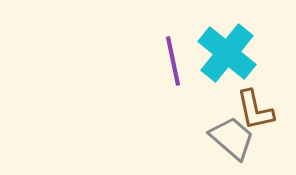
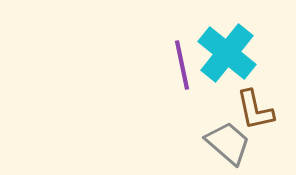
purple line: moved 9 px right, 4 px down
gray trapezoid: moved 4 px left, 5 px down
